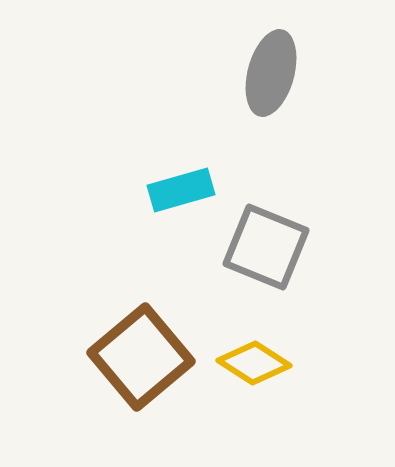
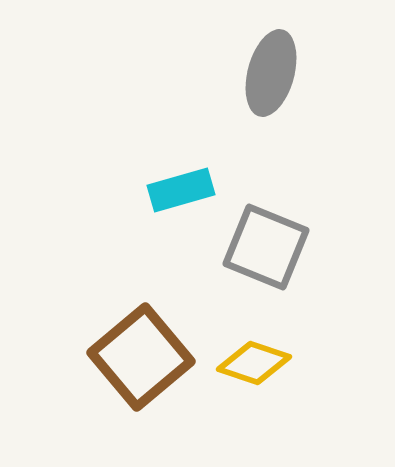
yellow diamond: rotated 14 degrees counterclockwise
